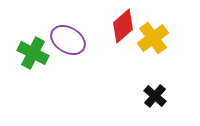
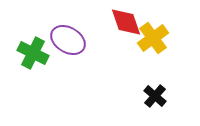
red diamond: moved 3 px right, 4 px up; rotated 68 degrees counterclockwise
